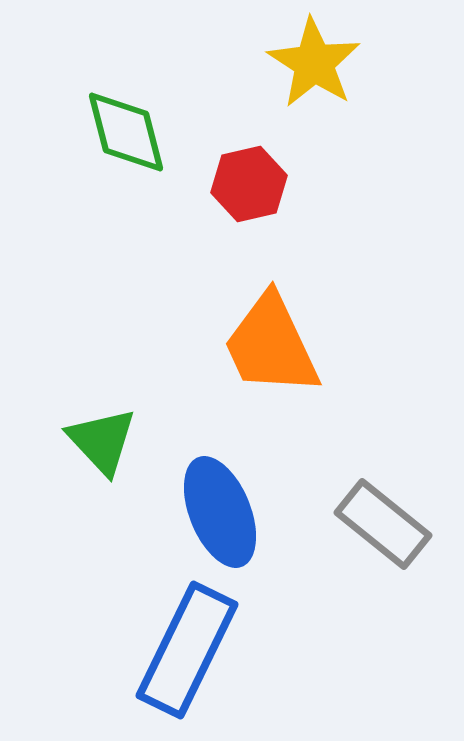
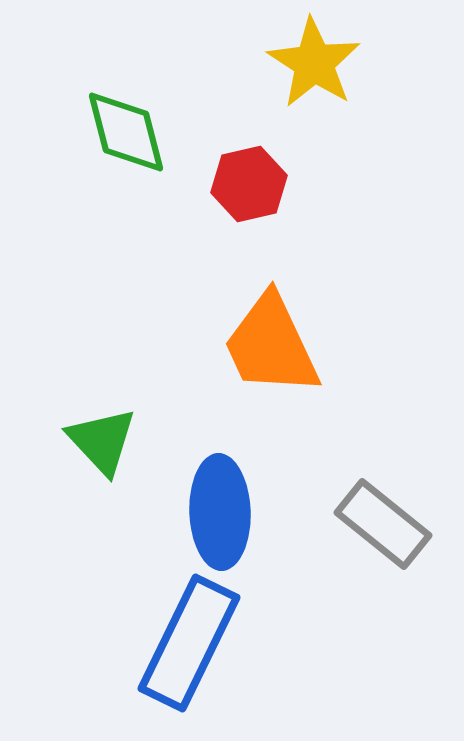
blue ellipse: rotated 20 degrees clockwise
blue rectangle: moved 2 px right, 7 px up
